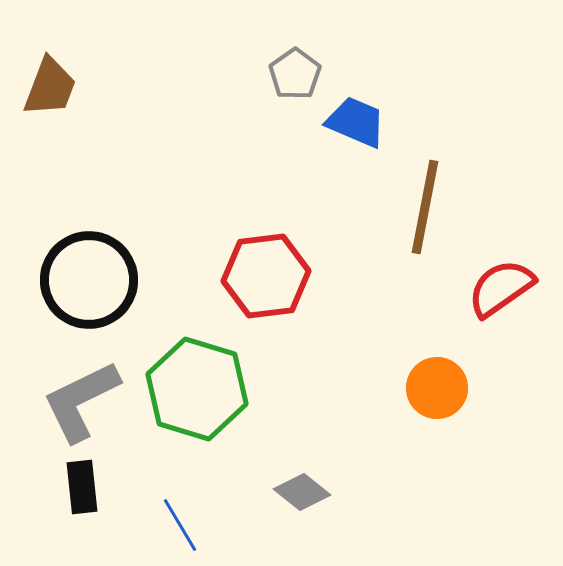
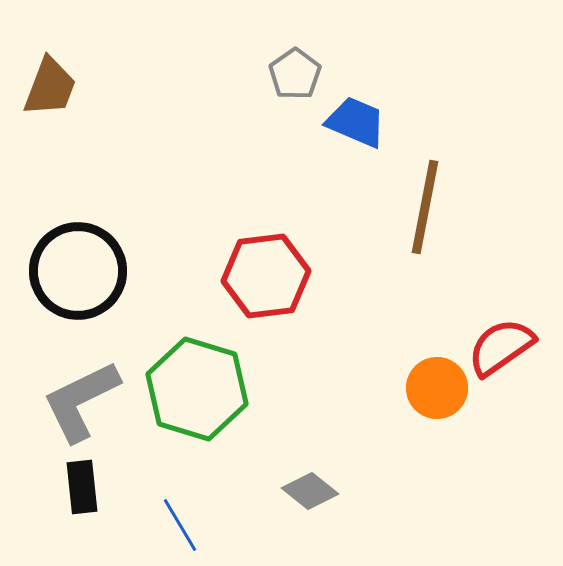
black circle: moved 11 px left, 9 px up
red semicircle: moved 59 px down
gray diamond: moved 8 px right, 1 px up
